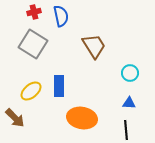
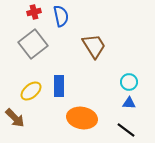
gray square: rotated 20 degrees clockwise
cyan circle: moved 1 px left, 9 px down
black line: rotated 48 degrees counterclockwise
